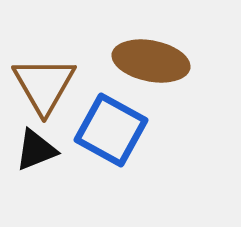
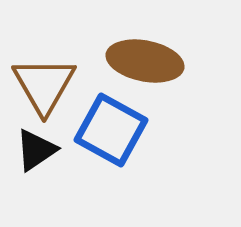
brown ellipse: moved 6 px left
black triangle: rotated 12 degrees counterclockwise
